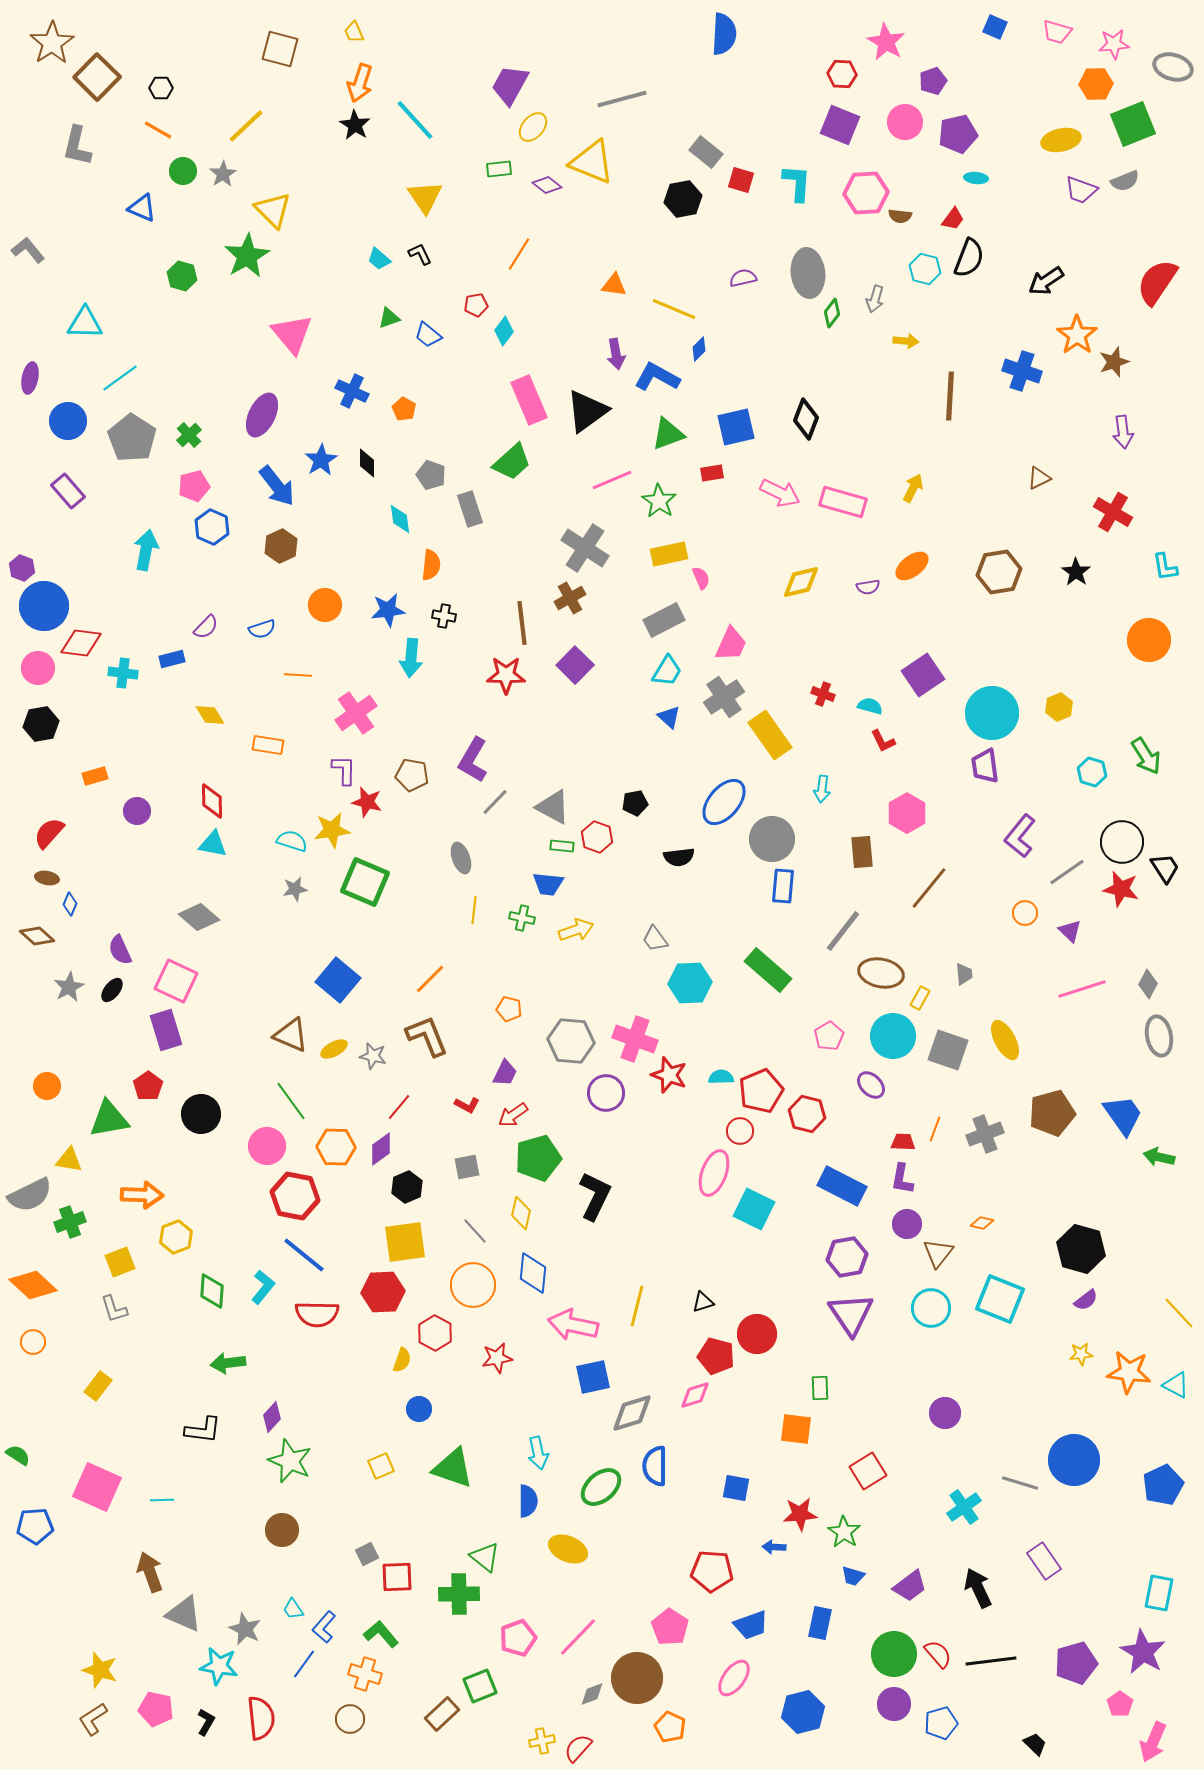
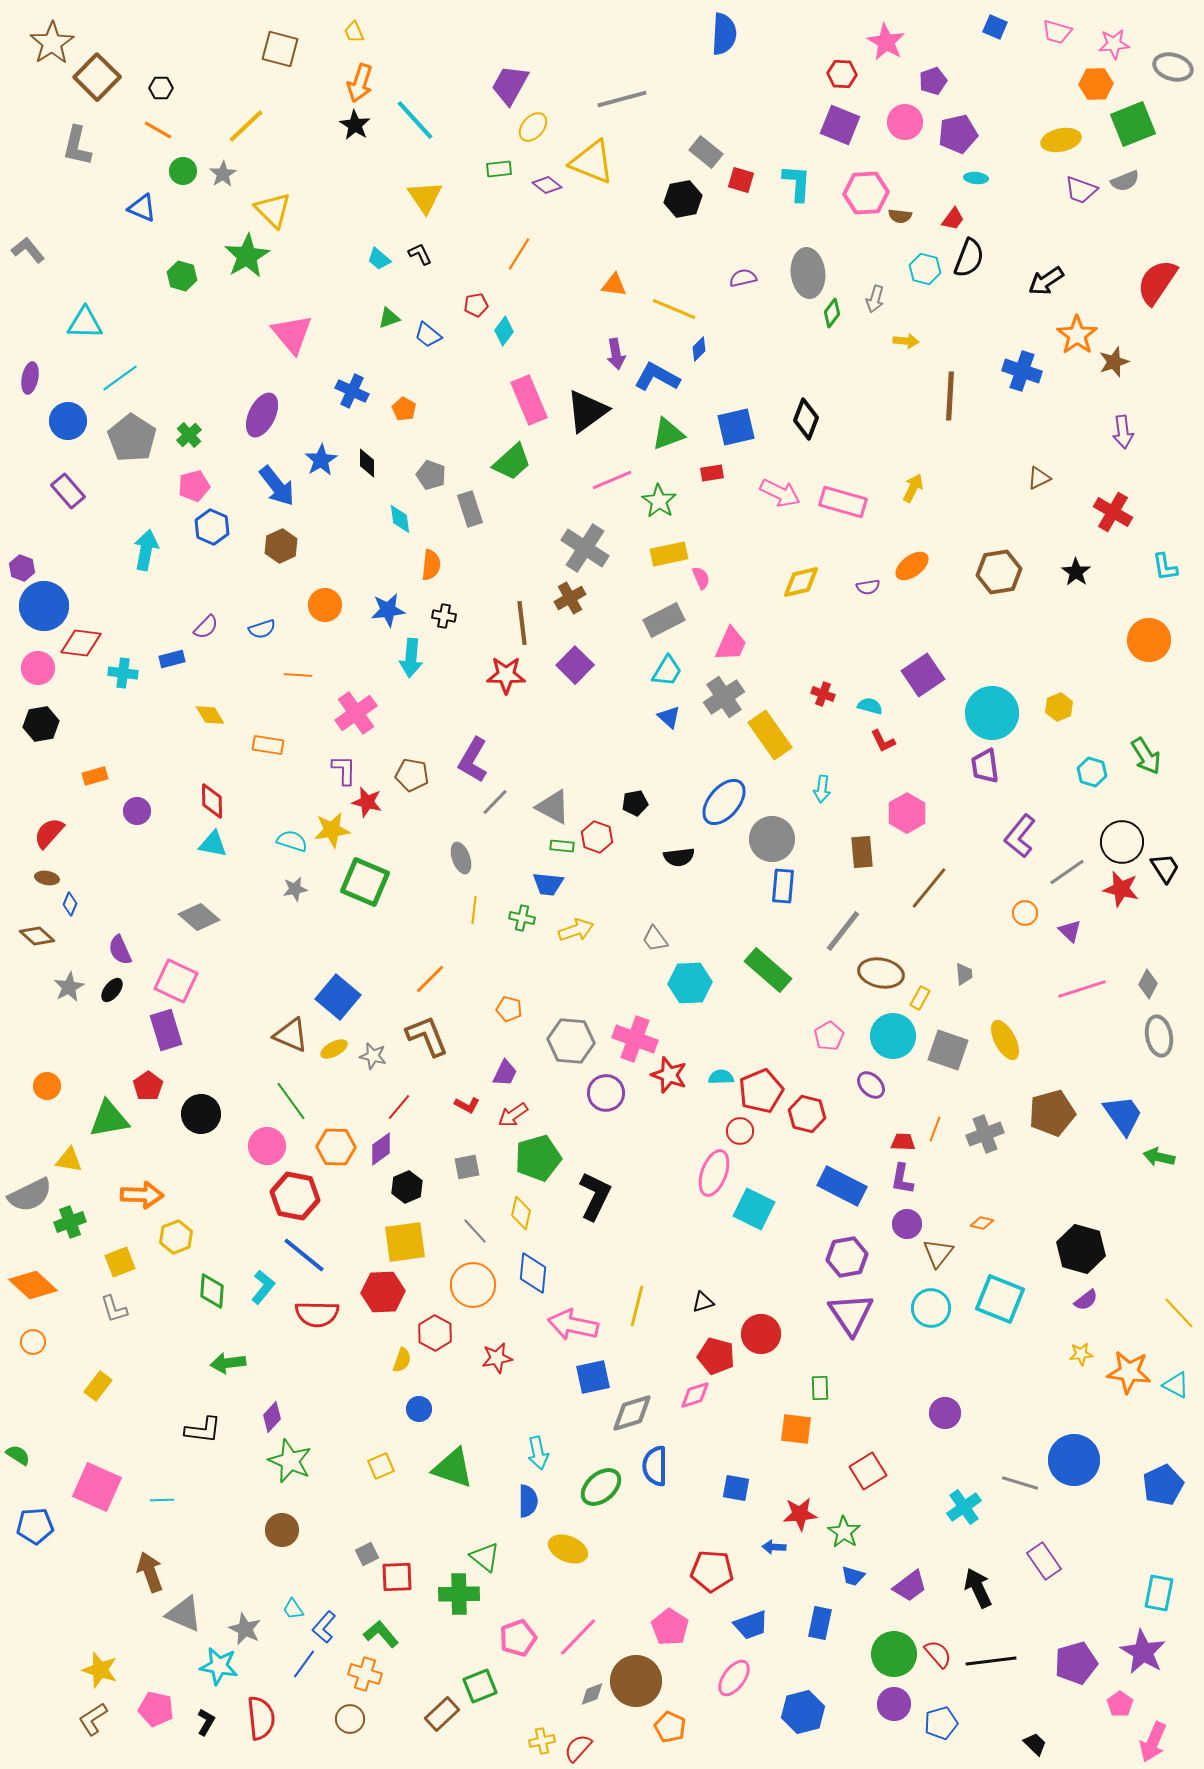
blue square at (338, 980): moved 17 px down
red circle at (757, 1334): moved 4 px right
brown circle at (637, 1678): moved 1 px left, 3 px down
